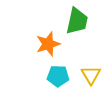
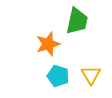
cyan pentagon: rotated 15 degrees clockwise
